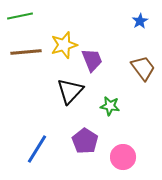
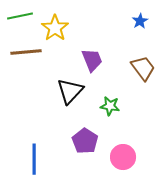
yellow star: moved 9 px left, 17 px up; rotated 20 degrees counterclockwise
blue line: moved 3 px left, 10 px down; rotated 32 degrees counterclockwise
